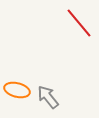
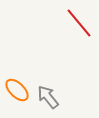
orange ellipse: rotated 30 degrees clockwise
